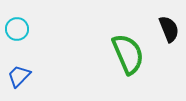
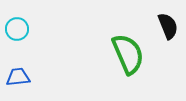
black semicircle: moved 1 px left, 3 px up
blue trapezoid: moved 1 px left, 1 px down; rotated 40 degrees clockwise
